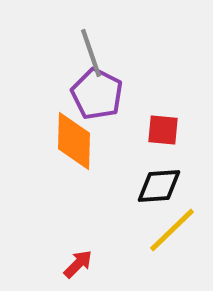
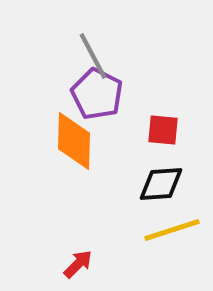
gray line: moved 2 px right, 3 px down; rotated 9 degrees counterclockwise
black diamond: moved 2 px right, 2 px up
yellow line: rotated 26 degrees clockwise
